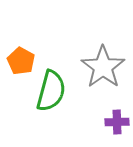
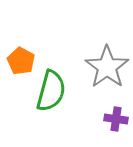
gray star: moved 4 px right
purple cross: moved 1 px left, 3 px up; rotated 10 degrees clockwise
